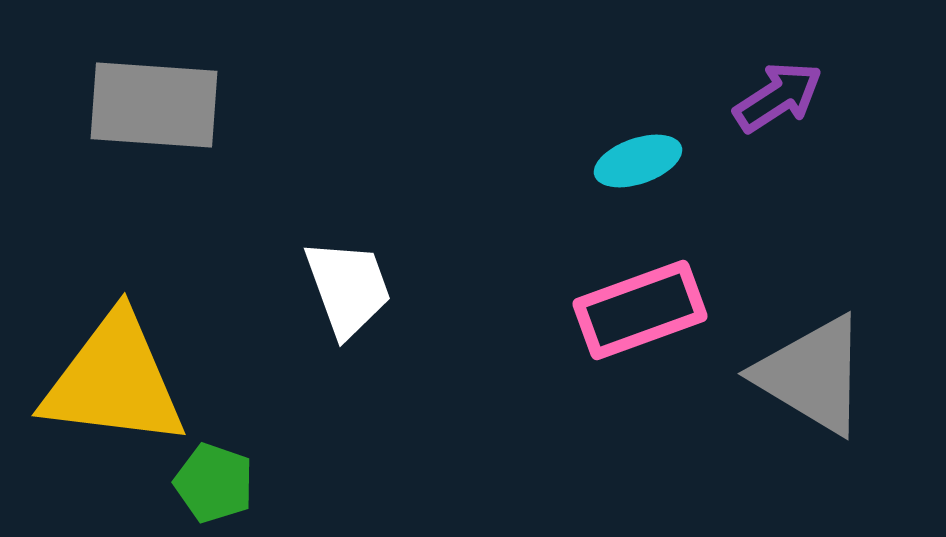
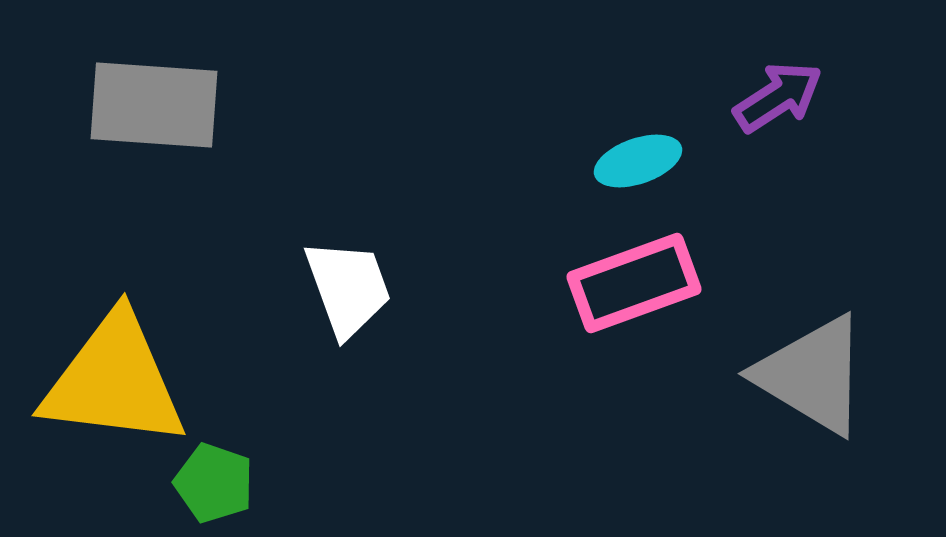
pink rectangle: moved 6 px left, 27 px up
